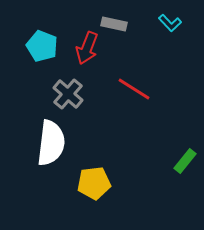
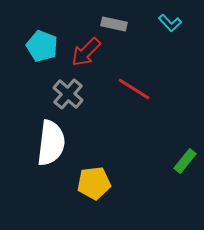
red arrow: moved 1 px left, 4 px down; rotated 24 degrees clockwise
